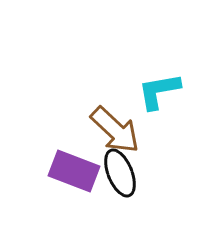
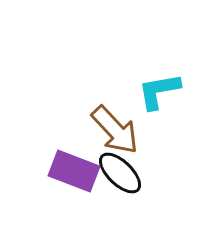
brown arrow: rotated 4 degrees clockwise
black ellipse: rotated 24 degrees counterclockwise
